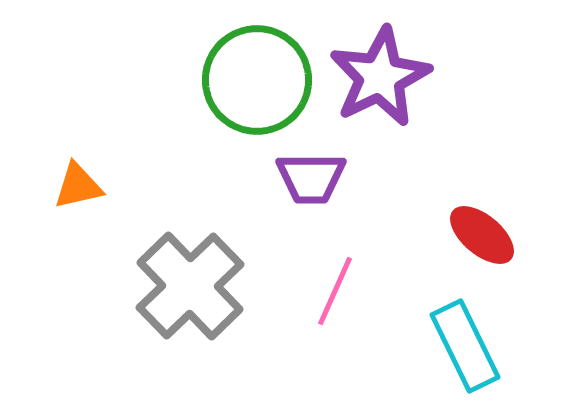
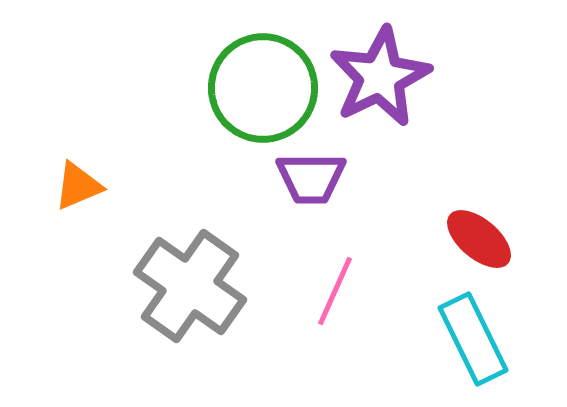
green circle: moved 6 px right, 8 px down
orange triangle: rotated 10 degrees counterclockwise
red ellipse: moved 3 px left, 4 px down
gray cross: rotated 11 degrees counterclockwise
cyan rectangle: moved 8 px right, 7 px up
